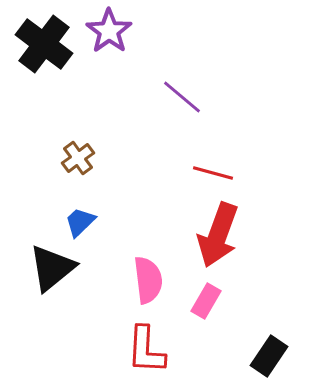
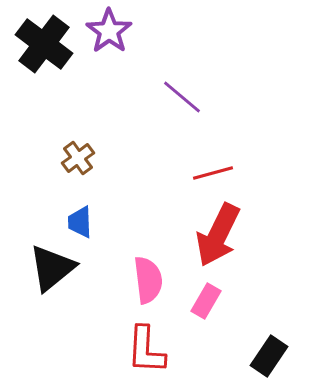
red line: rotated 30 degrees counterclockwise
blue trapezoid: rotated 48 degrees counterclockwise
red arrow: rotated 6 degrees clockwise
